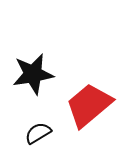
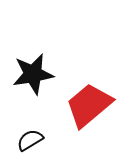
black semicircle: moved 8 px left, 7 px down
